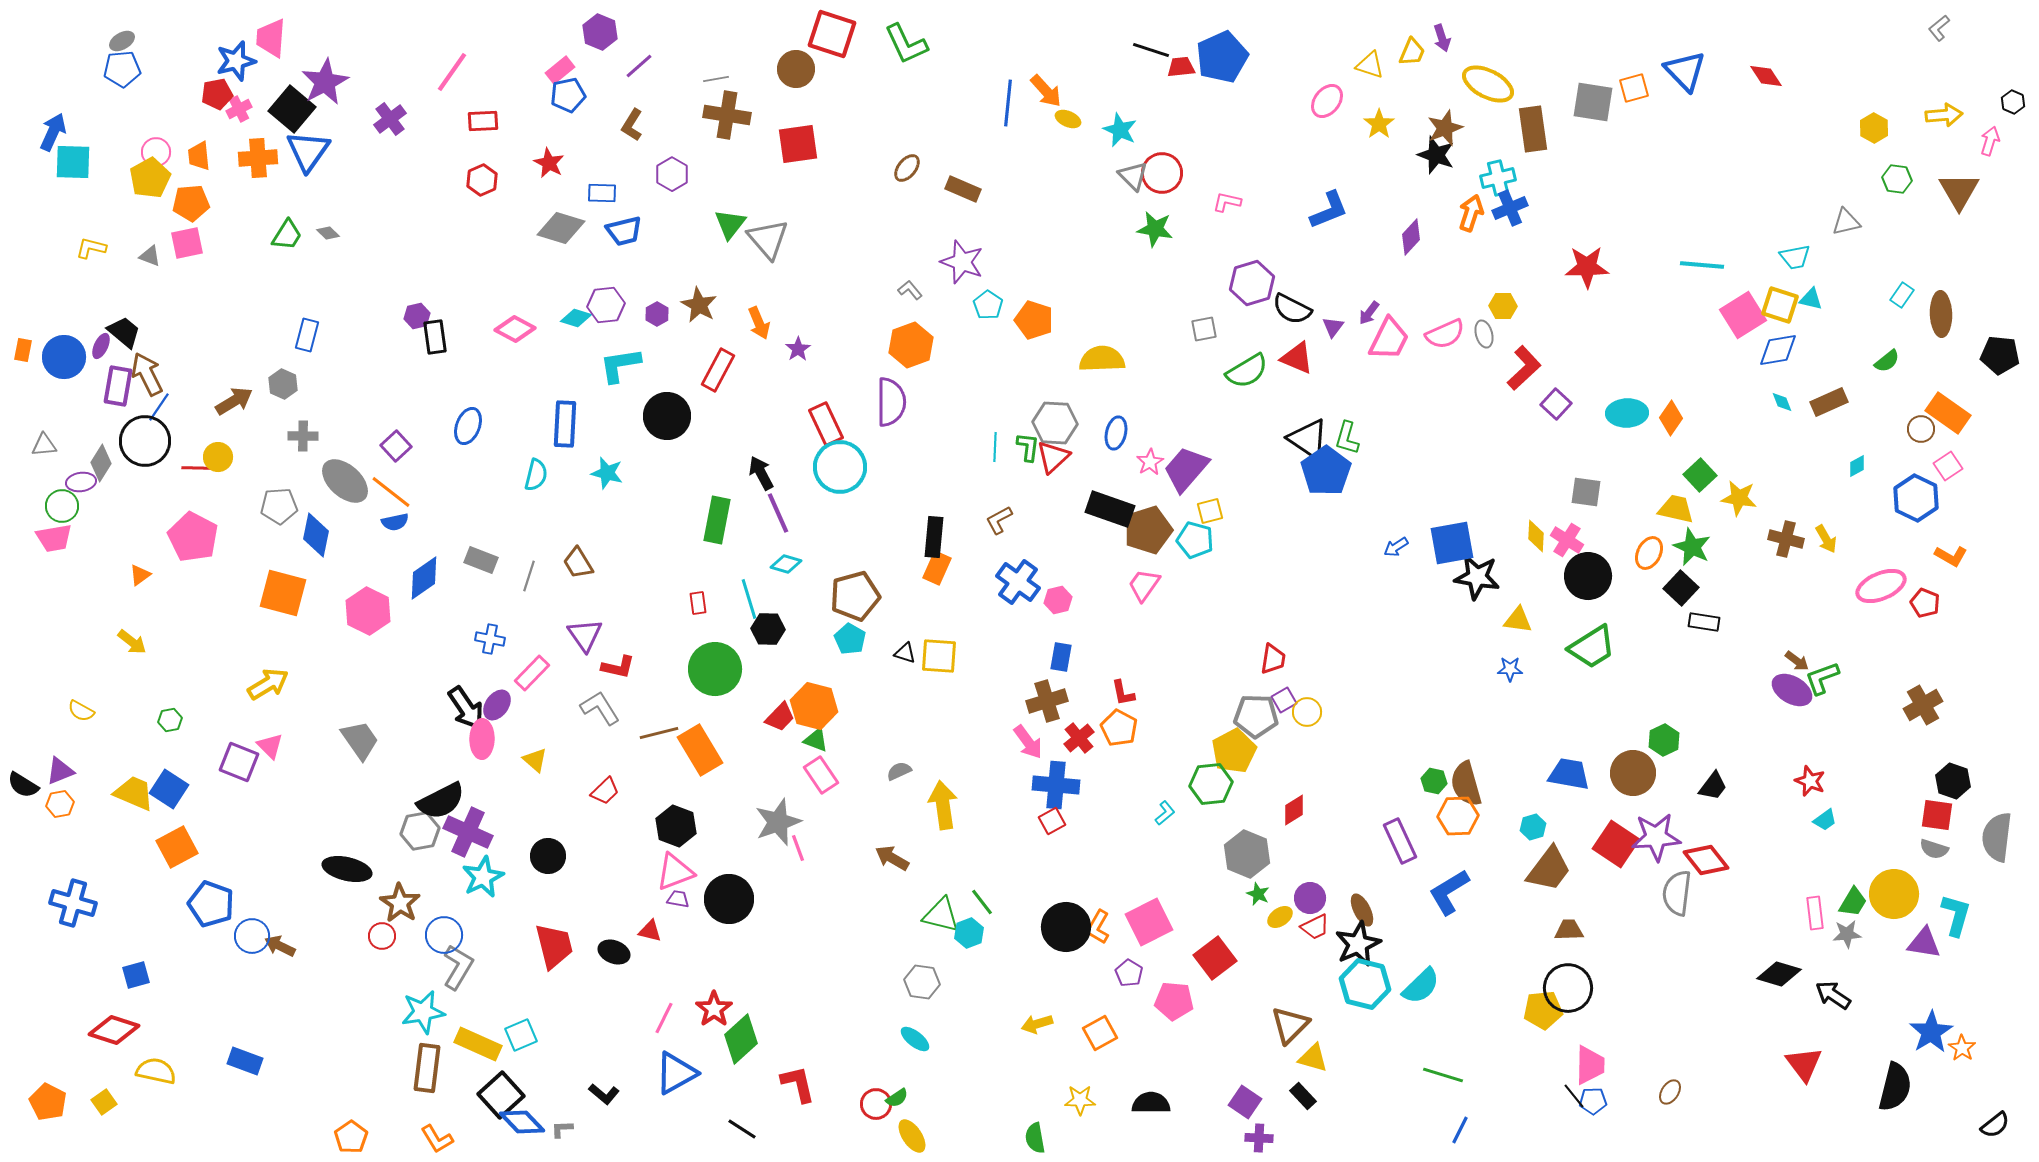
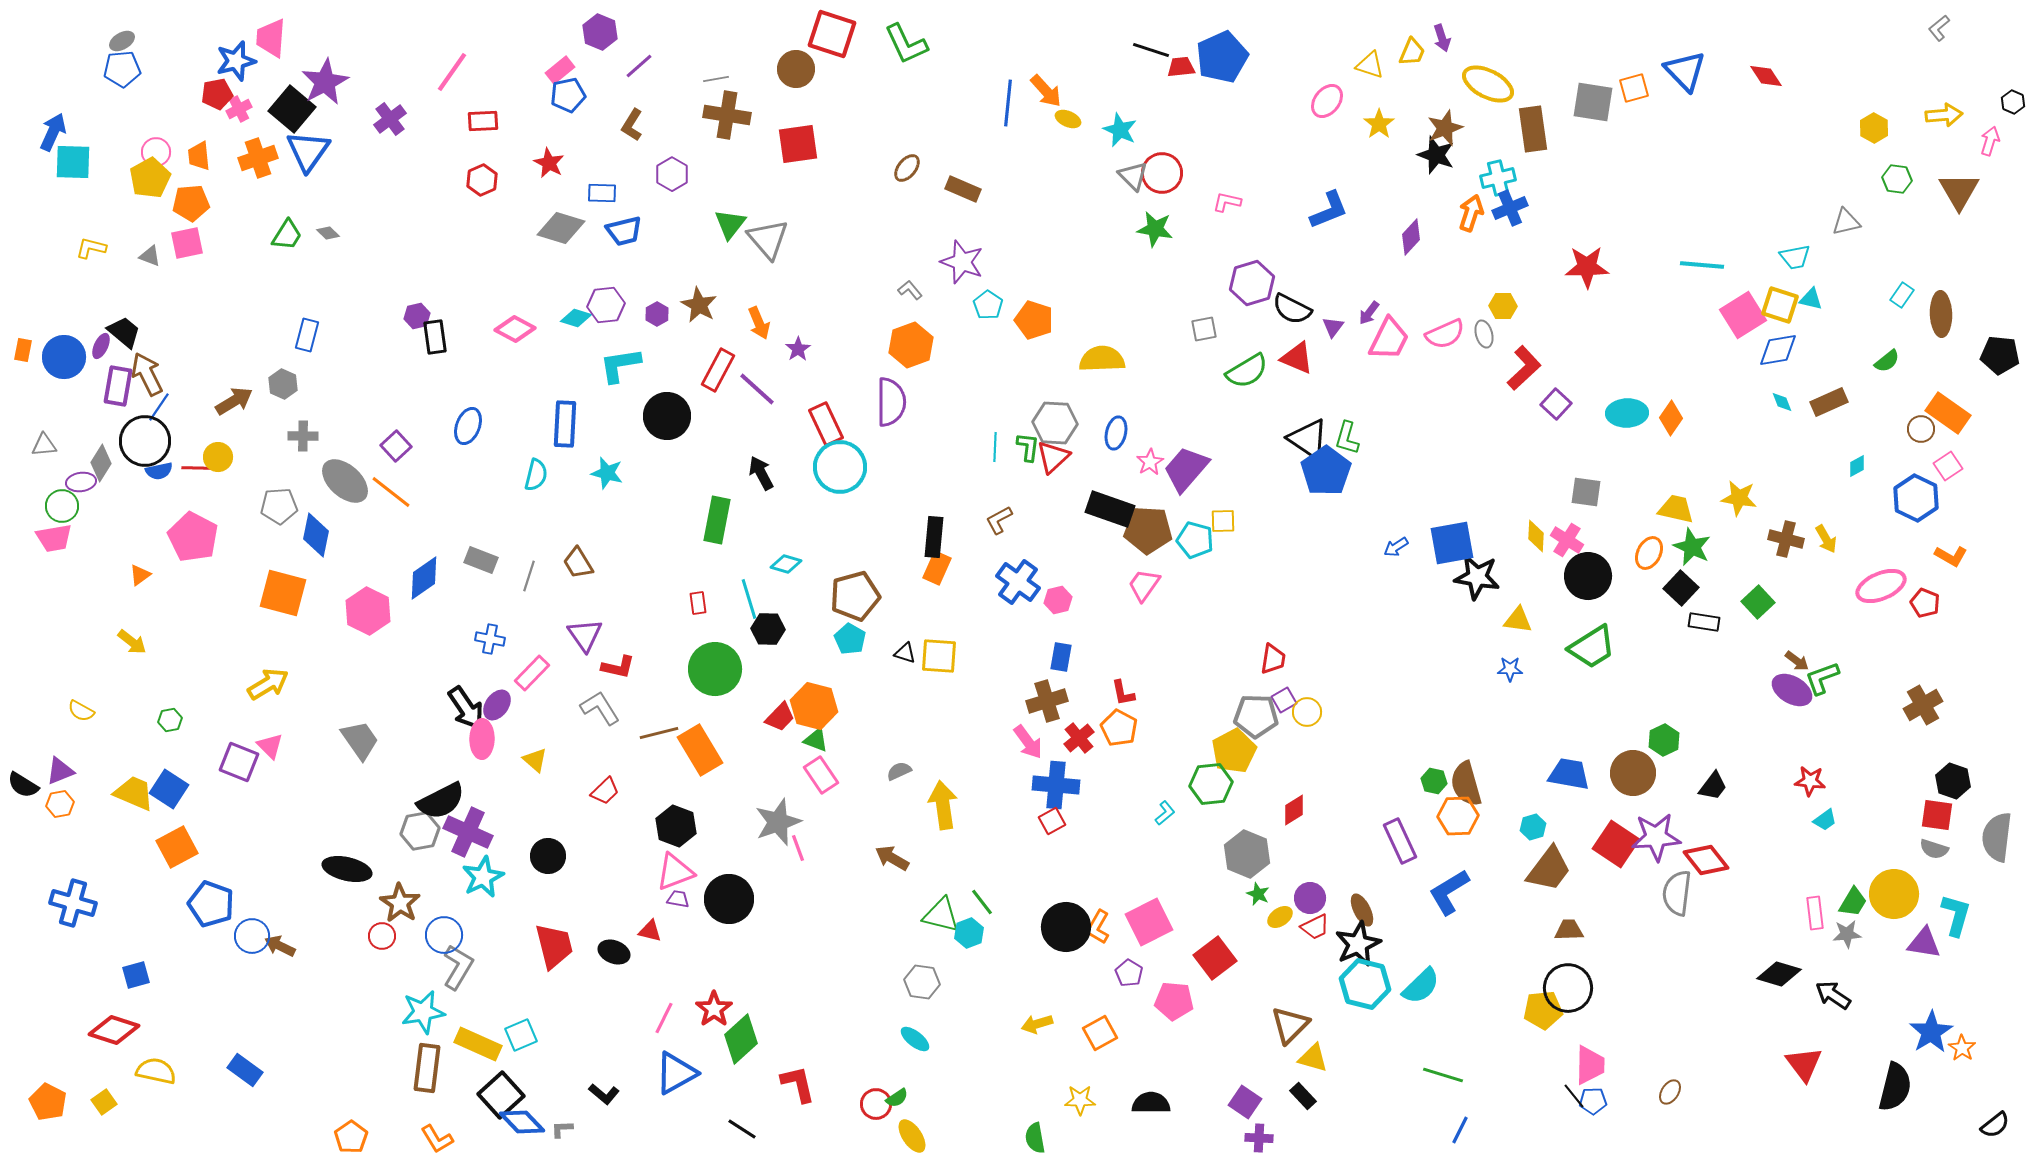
orange cross at (258, 158): rotated 15 degrees counterclockwise
green square at (1700, 475): moved 58 px right, 127 px down
yellow square at (1210, 511): moved 13 px right, 10 px down; rotated 12 degrees clockwise
purple line at (778, 513): moved 21 px left, 124 px up; rotated 24 degrees counterclockwise
blue semicircle at (395, 522): moved 236 px left, 51 px up
brown pentagon at (1148, 530): rotated 21 degrees clockwise
red star at (1810, 781): rotated 16 degrees counterclockwise
blue rectangle at (245, 1061): moved 9 px down; rotated 16 degrees clockwise
